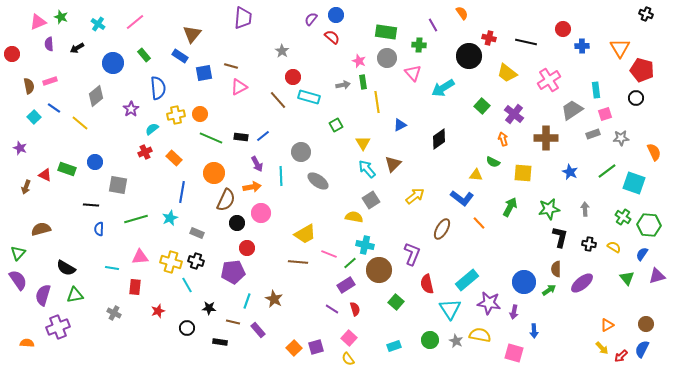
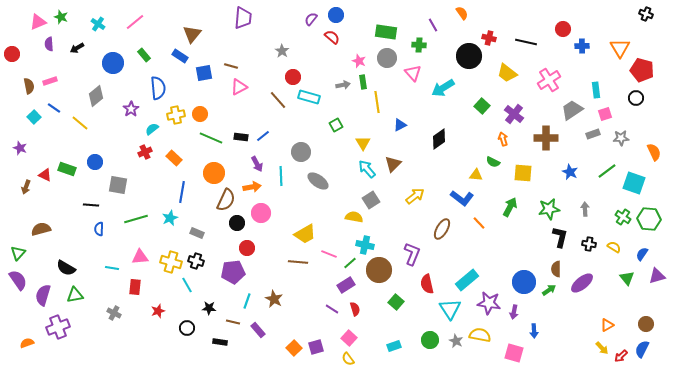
green hexagon at (649, 225): moved 6 px up
orange semicircle at (27, 343): rotated 24 degrees counterclockwise
